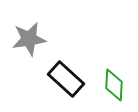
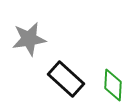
green diamond: moved 1 px left
